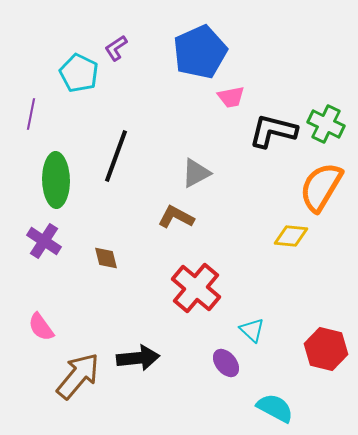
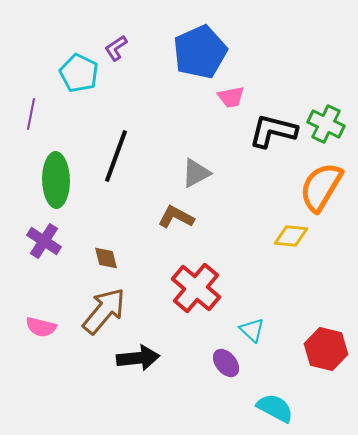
pink semicircle: rotated 40 degrees counterclockwise
brown arrow: moved 26 px right, 65 px up
